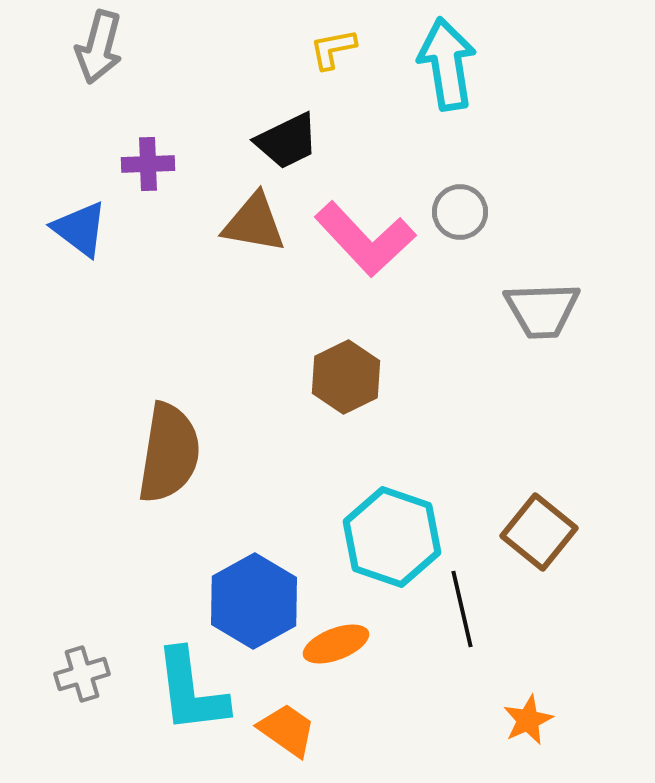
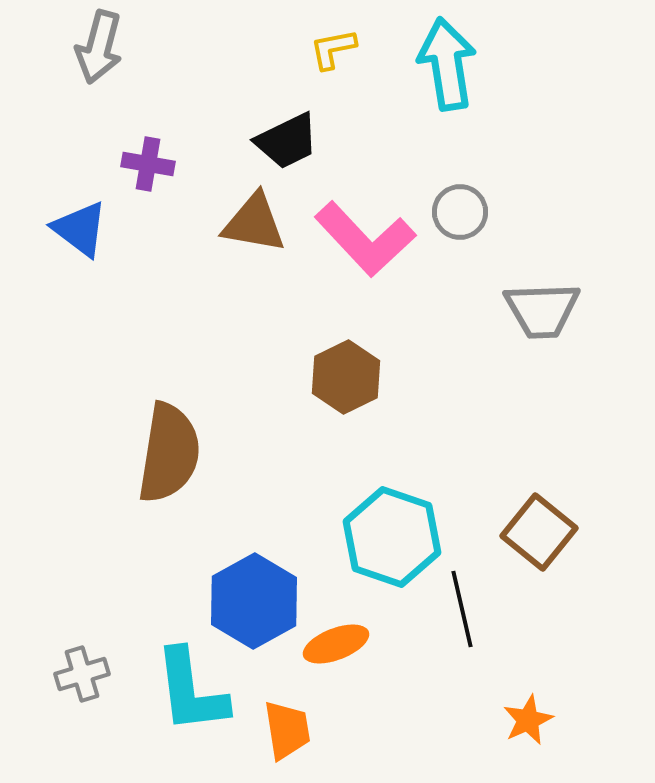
purple cross: rotated 12 degrees clockwise
orange trapezoid: rotated 46 degrees clockwise
